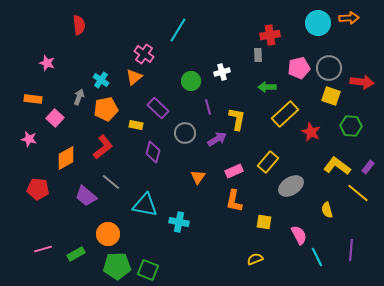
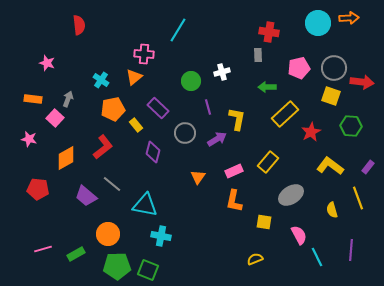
red cross at (270, 35): moved 1 px left, 3 px up; rotated 18 degrees clockwise
pink cross at (144, 54): rotated 30 degrees counterclockwise
gray circle at (329, 68): moved 5 px right
gray arrow at (79, 97): moved 11 px left, 2 px down
orange pentagon at (106, 109): moved 7 px right
yellow rectangle at (136, 125): rotated 40 degrees clockwise
red star at (311, 132): rotated 18 degrees clockwise
yellow L-shape at (337, 166): moved 7 px left
gray line at (111, 182): moved 1 px right, 2 px down
gray ellipse at (291, 186): moved 9 px down
yellow line at (358, 193): moved 5 px down; rotated 30 degrees clockwise
yellow semicircle at (327, 210): moved 5 px right
cyan cross at (179, 222): moved 18 px left, 14 px down
